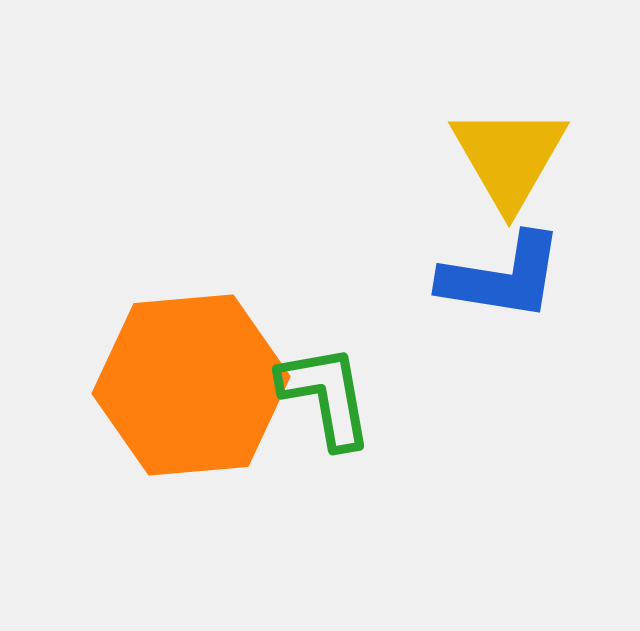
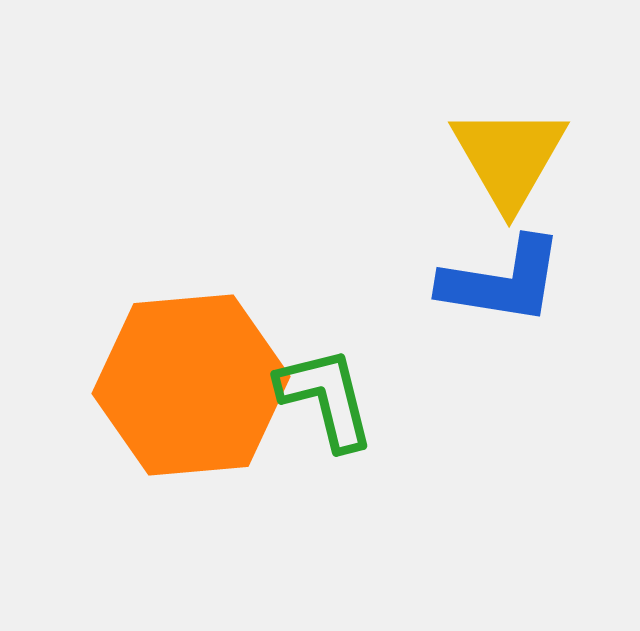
blue L-shape: moved 4 px down
green L-shape: moved 2 px down; rotated 4 degrees counterclockwise
